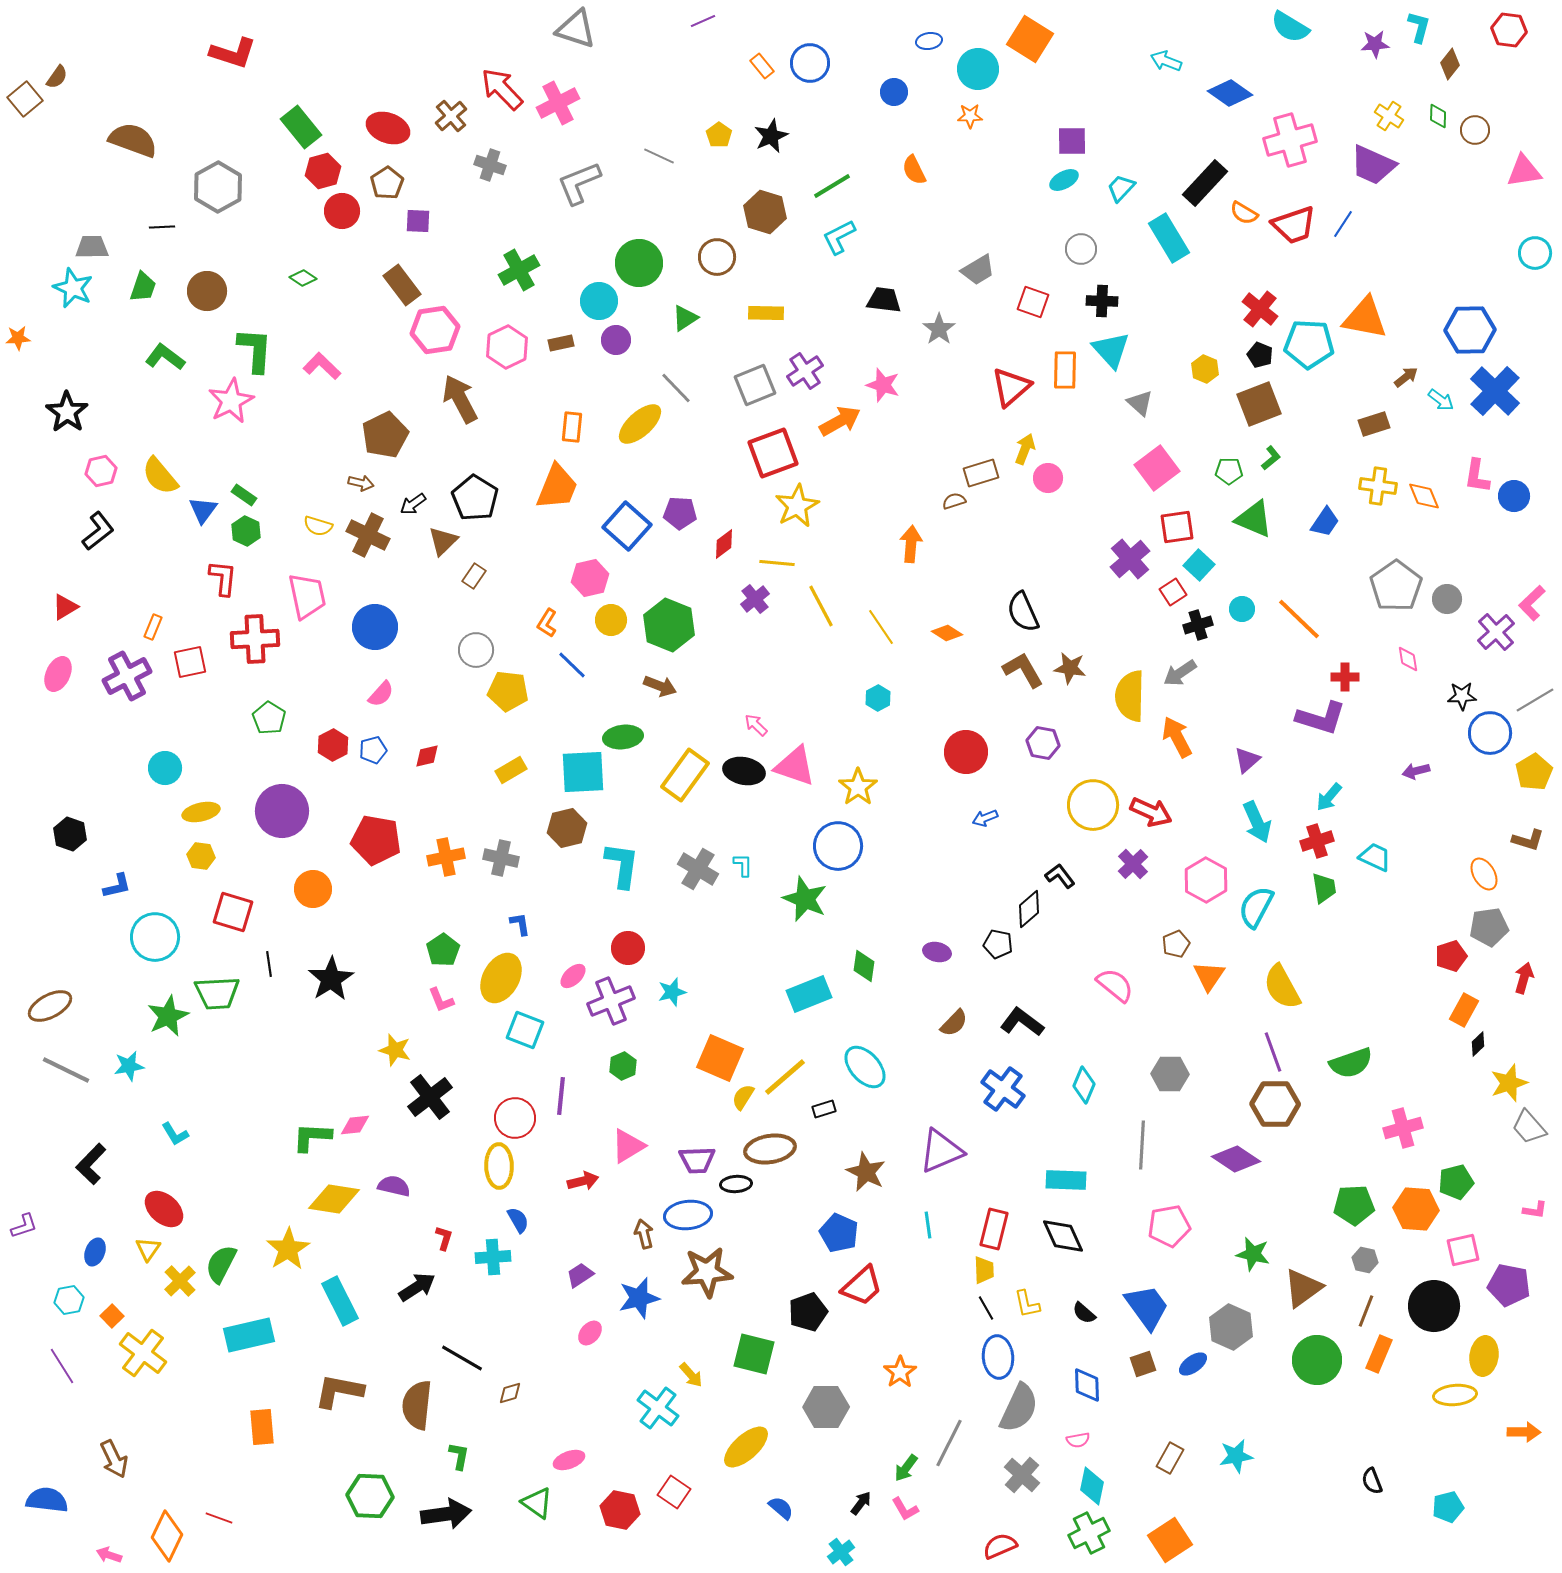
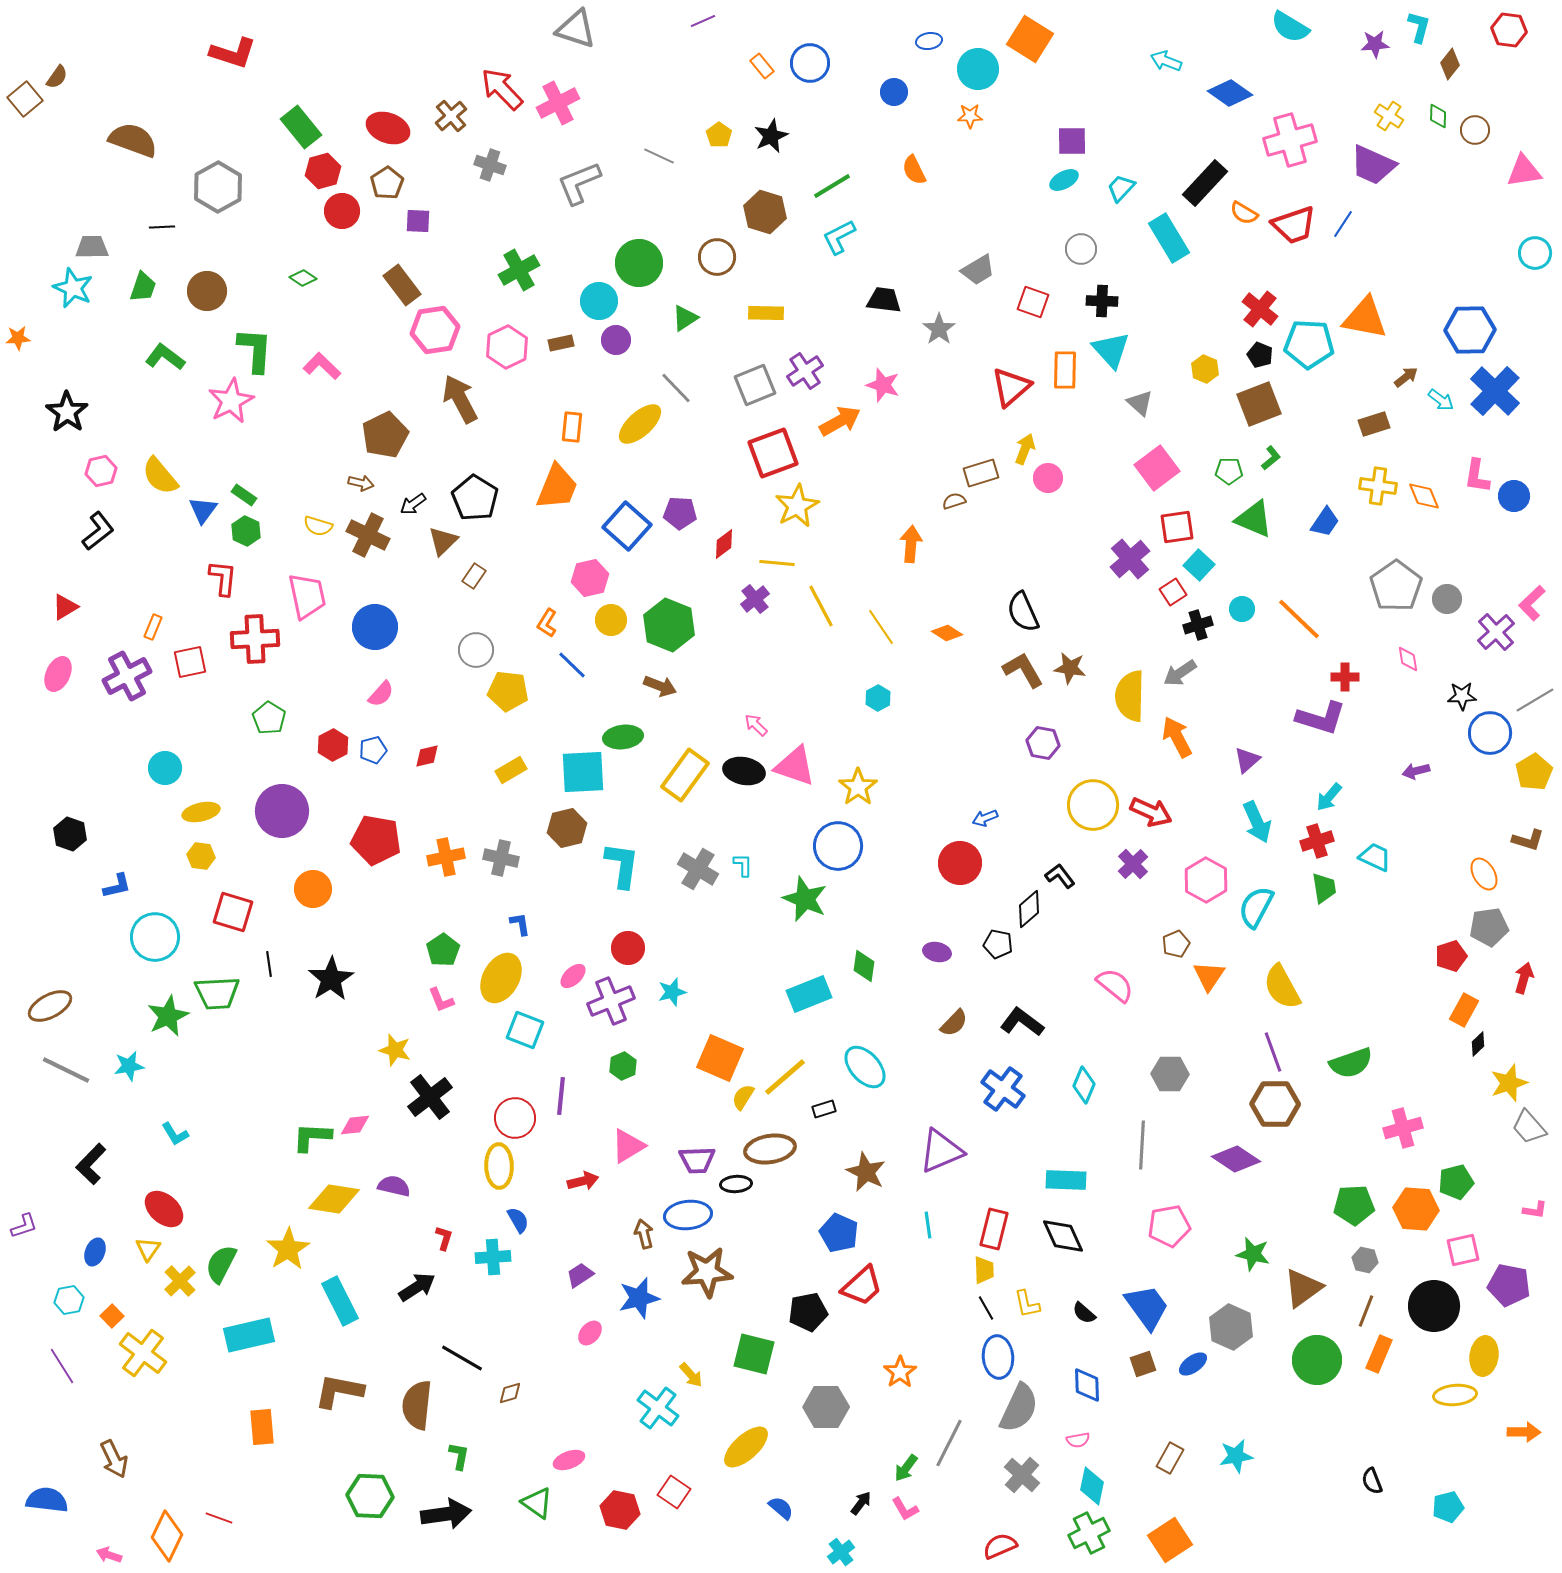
red circle at (966, 752): moved 6 px left, 111 px down
black pentagon at (808, 1312): rotated 9 degrees clockwise
